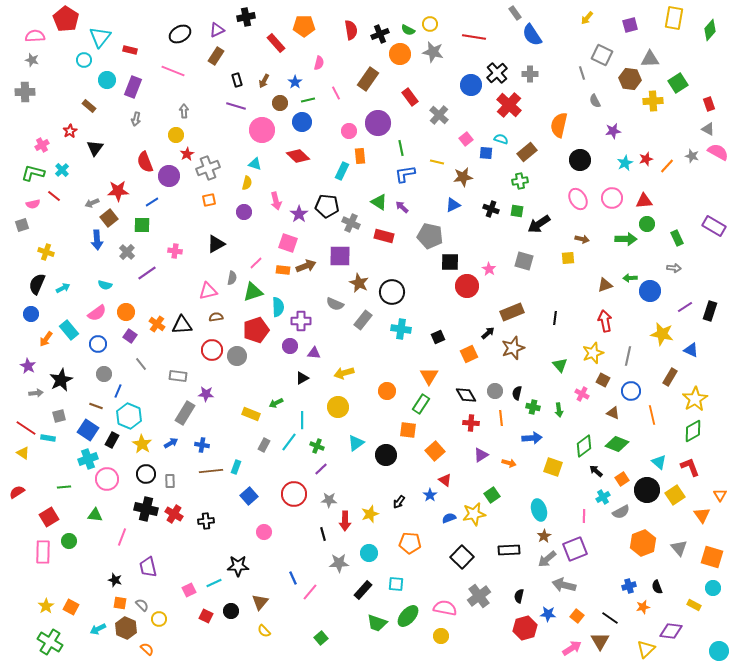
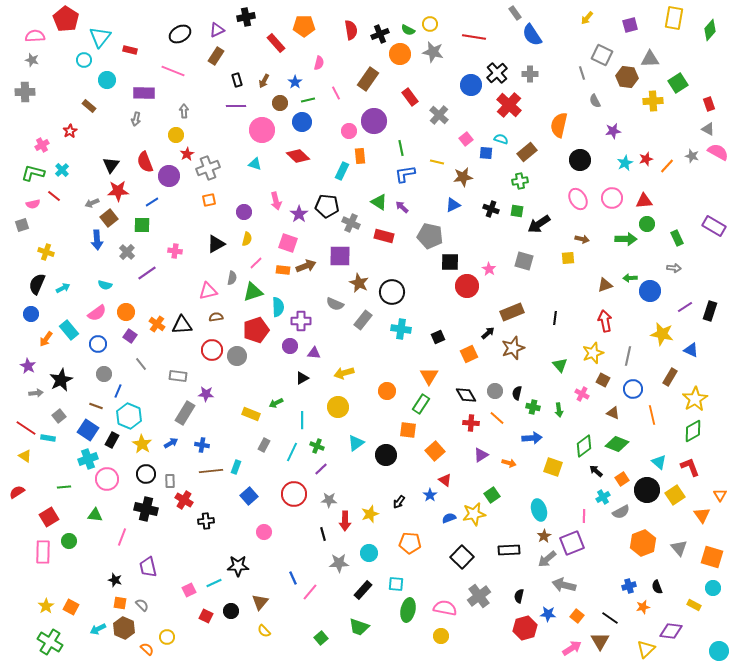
brown hexagon at (630, 79): moved 3 px left, 2 px up
purple rectangle at (133, 87): moved 11 px right, 6 px down; rotated 70 degrees clockwise
purple line at (236, 106): rotated 18 degrees counterclockwise
purple circle at (378, 123): moved 4 px left, 2 px up
black triangle at (95, 148): moved 16 px right, 17 px down
yellow semicircle at (247, 183): moved 56 px down
blue circle at (631, 391): moved 2 px right, 2 px up
gray square at (59, 416): rotated 24 degrees counterclockwise
orange line at (501, 418): moved 4 px left; rotated 42 degrees counterclockwise
cyan line at (289, 442): moved 3 px right, 10 px down; rotated 12 degrees counterclockwise
yellow triangle at (23, 453): moved 2 px right, 3 px down
red cross at (174, 514): moved 10 px right, 14 px up
purple square at (575, 549): moved 3 px left, 6 px up
green ellipse at (408, 616): moved 6 px up; rotated 30 degrees counterclockwise
yellow circle at (159, 619): moved 8 px right, 18 px down
green trapezoid at (377, 623): moved 18 px left, 4 px down
brown hexagon at (126, 628): moved 2 px left
